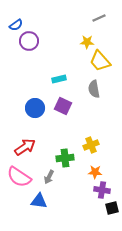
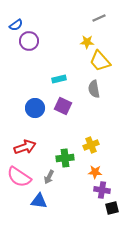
red arrow: rotated 15 degrees clockwise
